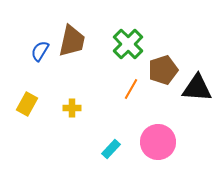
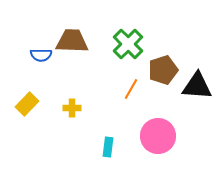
brown trapezoid: rotated 100 degrees counterclockwise
blue semicircle: moved 1 px right, 4 px down; rotated 120 degrees counterclockwise
black triangle: moved 2 px up
yellow rectangle: rotated 15 degrees clockwise
pink circle: moved 6 px up
cyan rectangle: moved 3 px left, 2 px up; rotated 36 degrees counterclockwise
